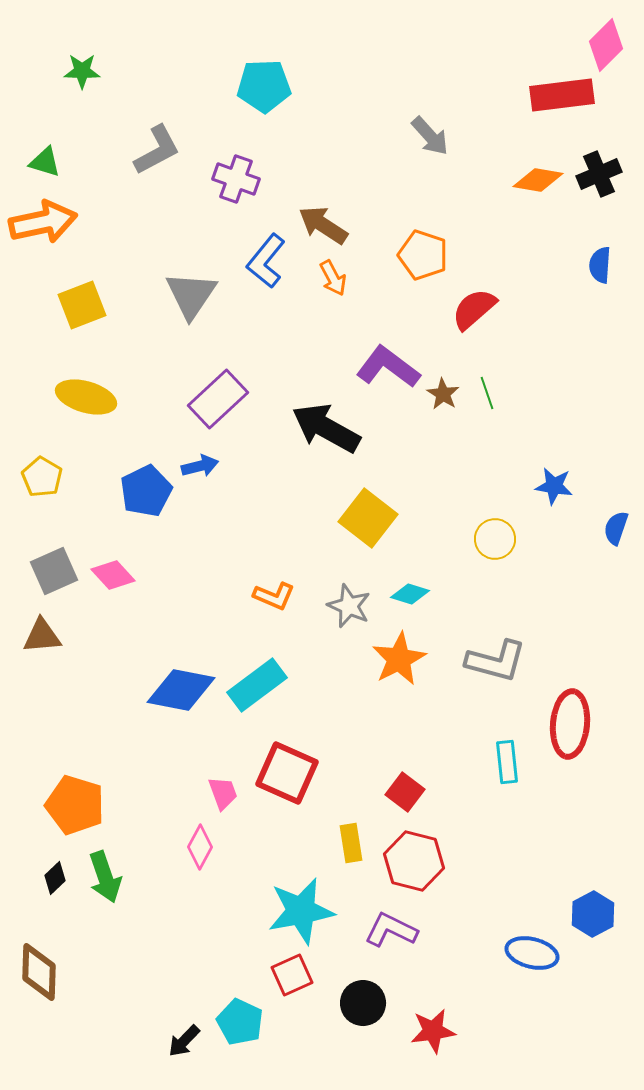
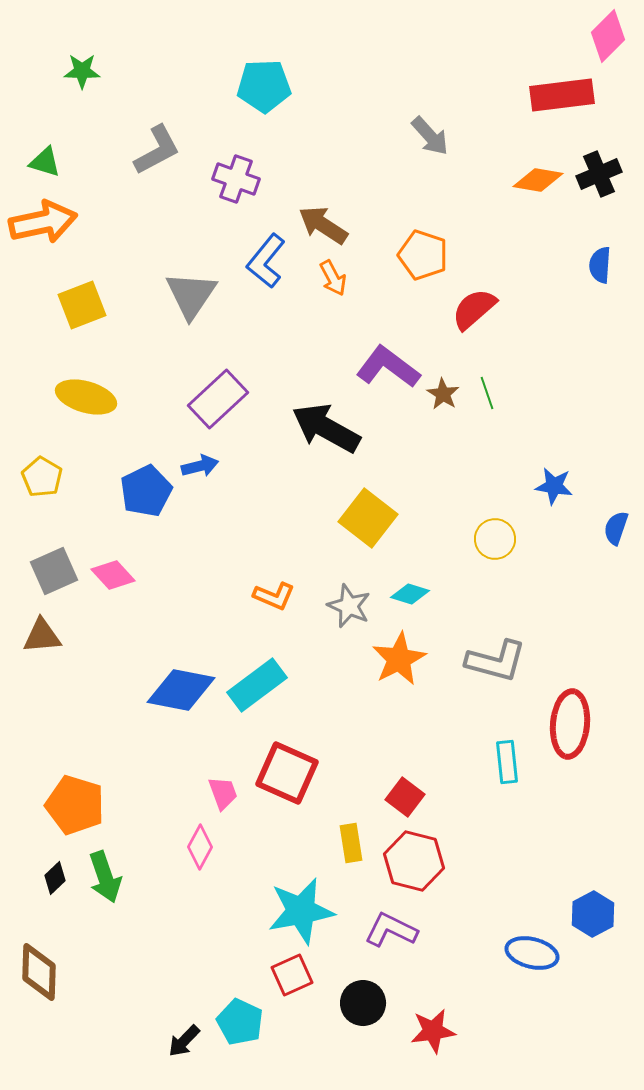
pink diamond at (606, 45): moved 2 px right, 9 px up
red square at (405, 792): moved 5 px down
